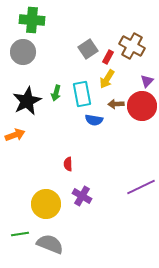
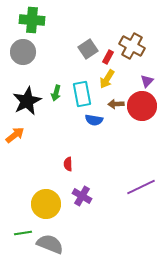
orange arrow: rotated 18 degrees counterclockwise
green line: moved 3 px right, 1 px up
